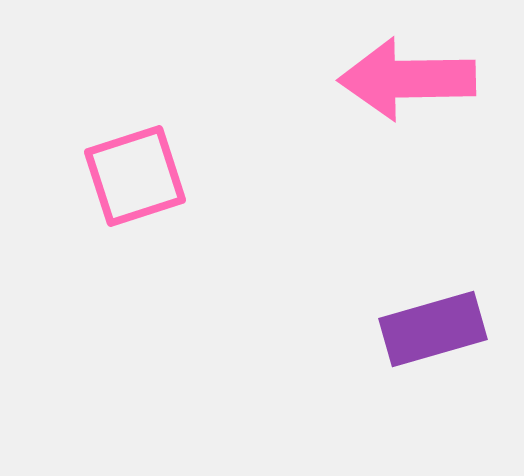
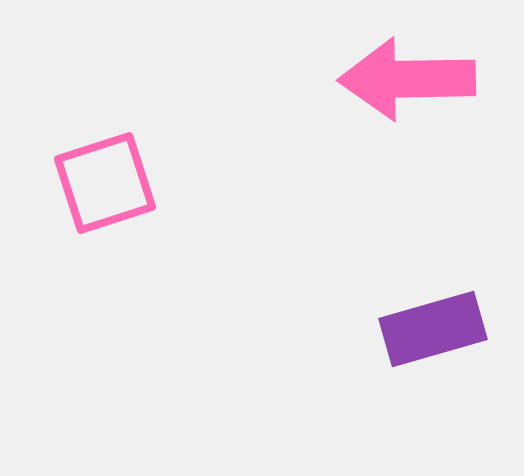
pink square: moved 30 px left, 7 px down
